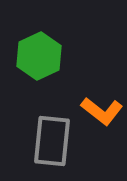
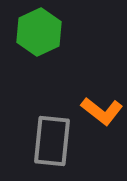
green hexagon: moved 24 px up
